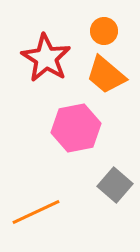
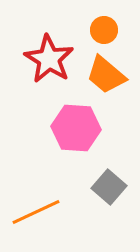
orange circle: moved 1 px up
red star: moved 3 px right, 1 px down
pink hexagon: rotated 15 degrees clockwise
gray square: moved 6 px left, 2 px down
